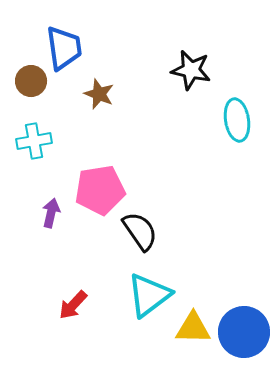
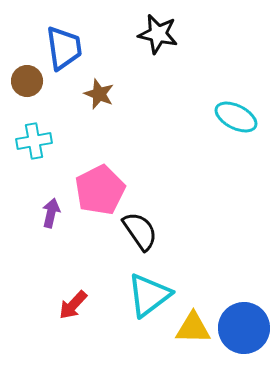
black star: moved 33 px left, 36 px up
brown circle: moved 4 px left
cyan ellipse: moved 1 px left, 3 px up; rotated 54 degrees counterclockwise
pink pentagon: rotated 18 degrees counterclockwise
blue circle: moved 4 px up
